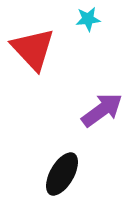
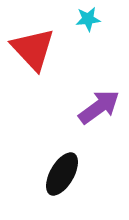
purple arrow: moved 3 px left, 3 px up
